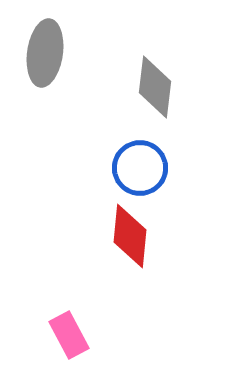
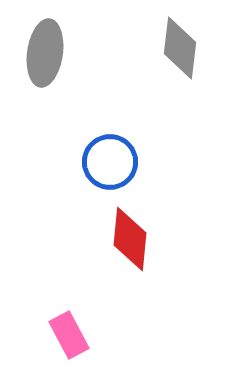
gray diamond: moved 25 px right, 39 px up
blue circle: moved 30 px left, 6 px up
red diamond: moved 3 px down
